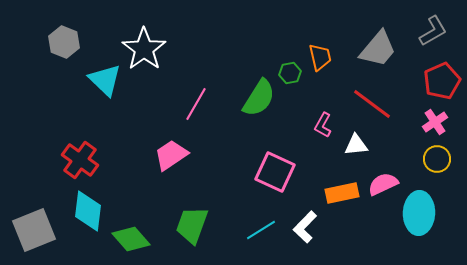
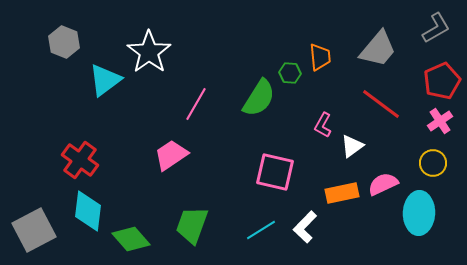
gray L-shape: moved 3 px right, 3 px up
white star: moved 5 px right, 3 px down
orange trapezoid: rotated 8 degrees clockwise
green hexagon: rotated 15 degrees clockwise
cyan triangle: rotated 39 degrees clockwise
red line: moved 9 px right
pink cross: moved 5 px right, 1 px up
white triangle: moved 4 px left, 1 px down; rotated 30 degrees counterclockwise
yellow circle: moved 4 px left, 4 px down
pink square: rotated 12 degrees counterclockwise
gray square: rotated 6 degrees counterclockwise
